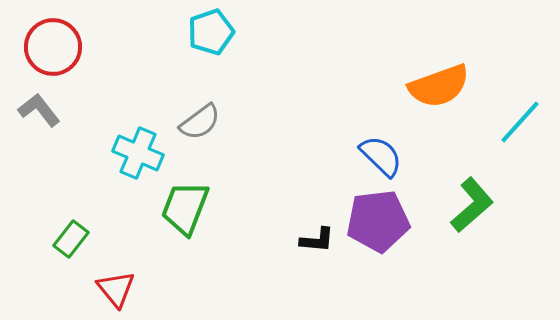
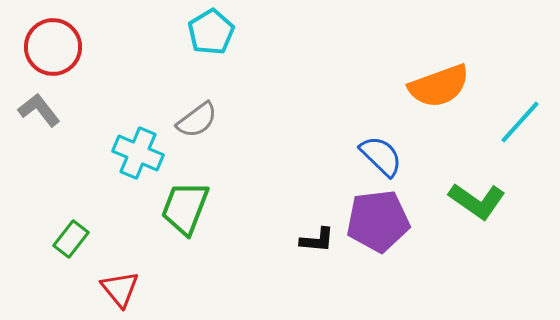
cyan pentagon: rotated 12 degrees counterclockwise
gray semicircle: moved 3 px left, 2 px up
green L-shape: moved 5 px right, 4 px up; rotated 76 degrees clockwise
red triangle: moved 4 px right
